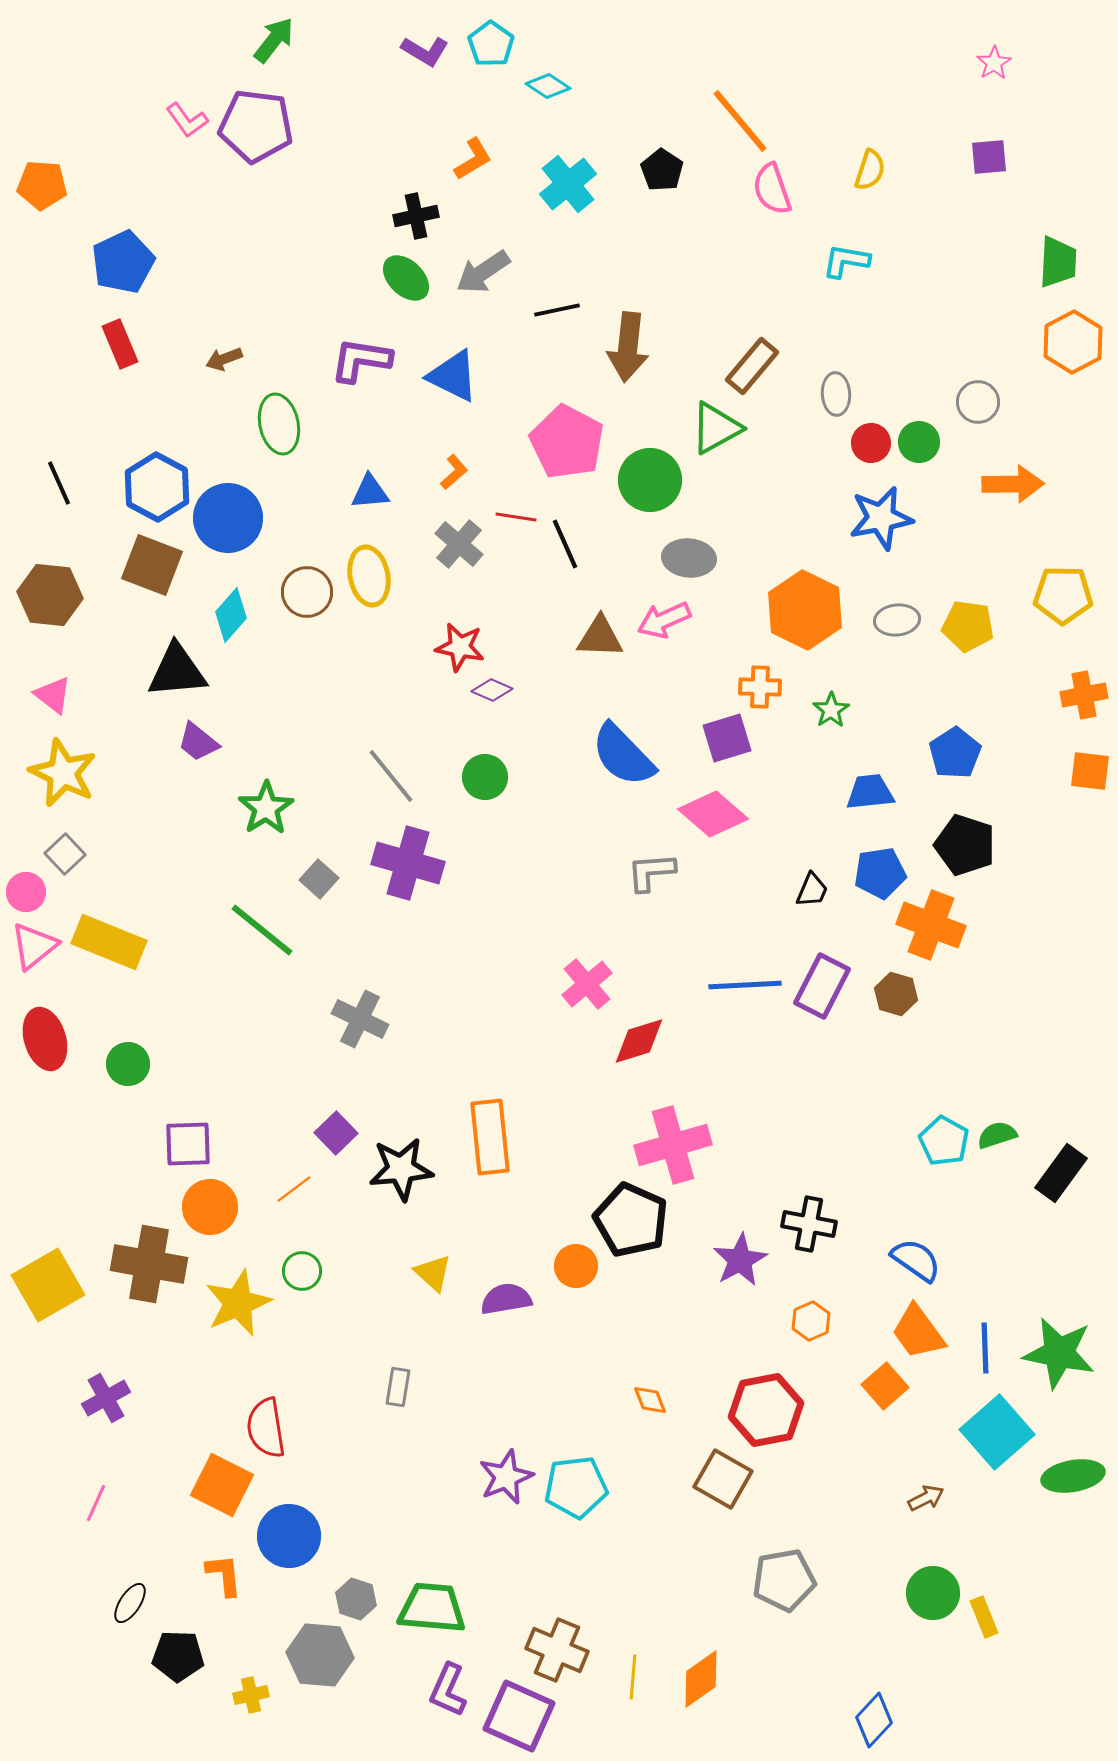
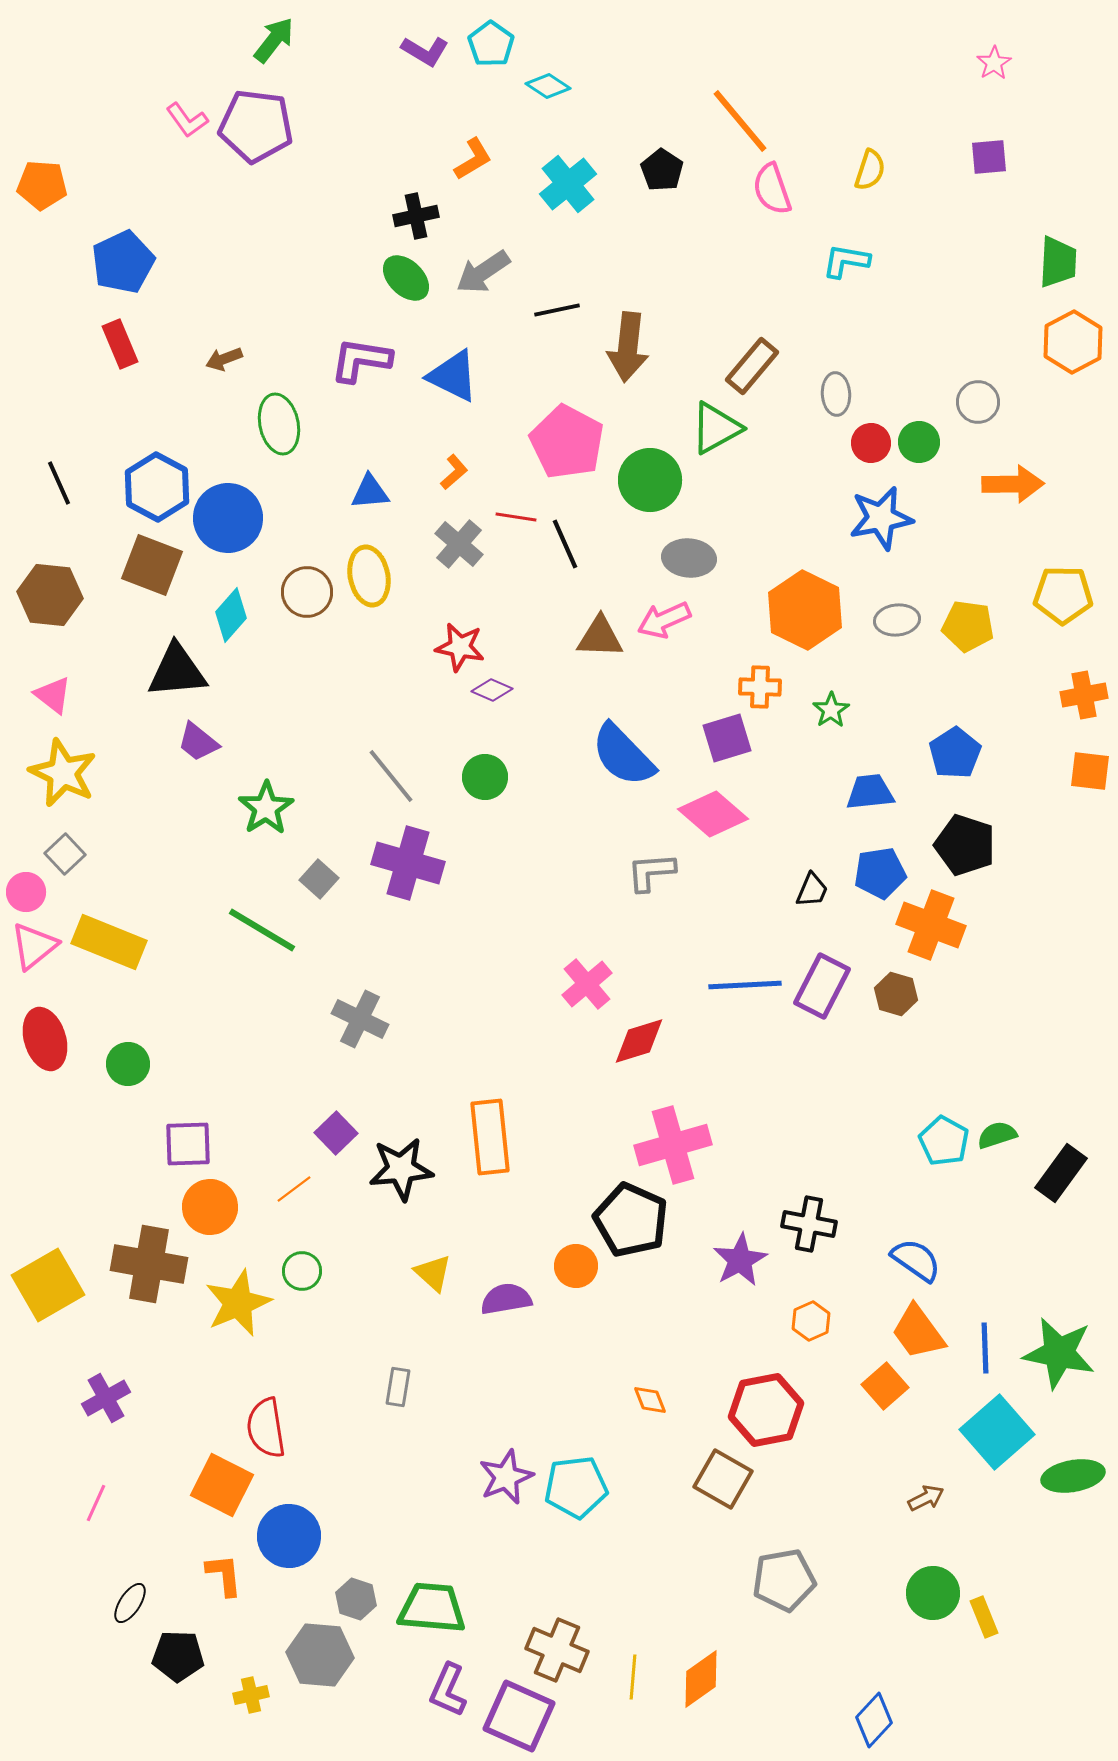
green line at (262, 930): rotated 8 degrees counterclockwise
